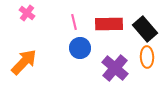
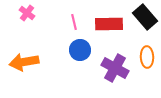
black rectangle: moved 12 px up
blue circle: moved 2 px down
orange arrow: rotated 144 degrees counterclockwise
purple cross: rotated 12 degrees counterclockwise
